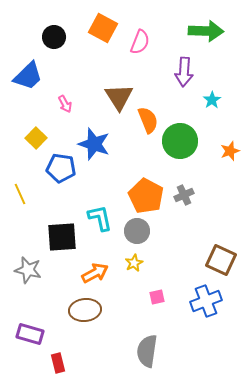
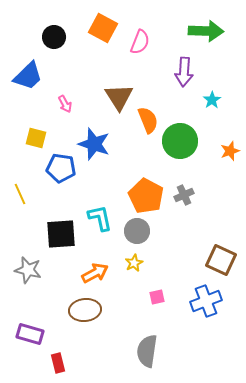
yellow square: rotated 30 degrees counterclockwise
black square: moved 1 px left, 3 px up
